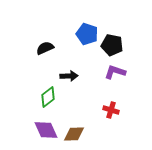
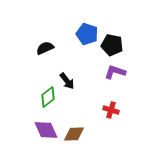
black arrow: moved 2 px left, 5 px down; rotated 54 degrees clockwise
